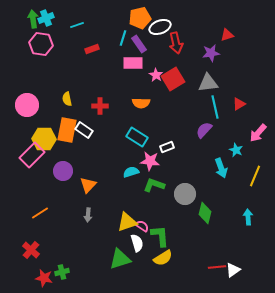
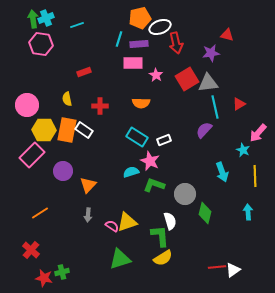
red triangle at (227, 35): rotated 32 degrees clockwise
cyan line at (123, 38): moved 4 px left, 1 px down
purple rectangle at (139, 44): rotated 60 degrees counterclockwise
red rectangle at (92, 49): moved 8 px left, 23 px down
red square at (173, 79): moved 14 px right
yellow hexagon at (44, 139): moved 9 px up
white rectangle at (167, 147): moved 3 px left, 7 px up
cyan star at (236, 150): moved 7 px right
pink star at (150, 161): rotated 18 degrees clockwise
cyan arrow at (221, 168): moved 1 px right, 4 px down
yellow line at (255, 176): rotated 25 degrees counterclockwise
cyan arrow at (248, 217): moved 5 px up
pink semicircle at (142, 226): moved 30 px left
white semicircle at (137, 243): moved 33 px right, 22 px up
